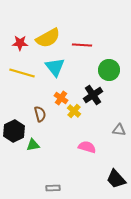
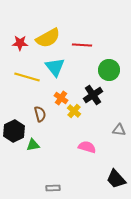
yellow line: moved 5 px right, 4 px down
